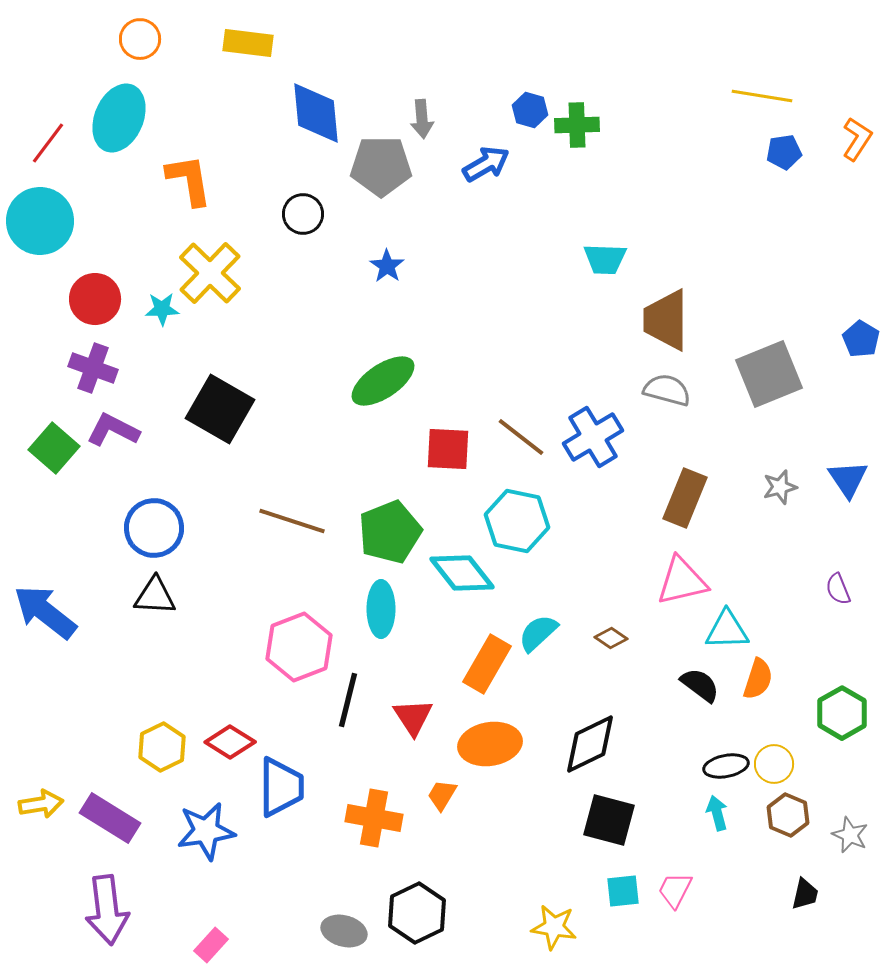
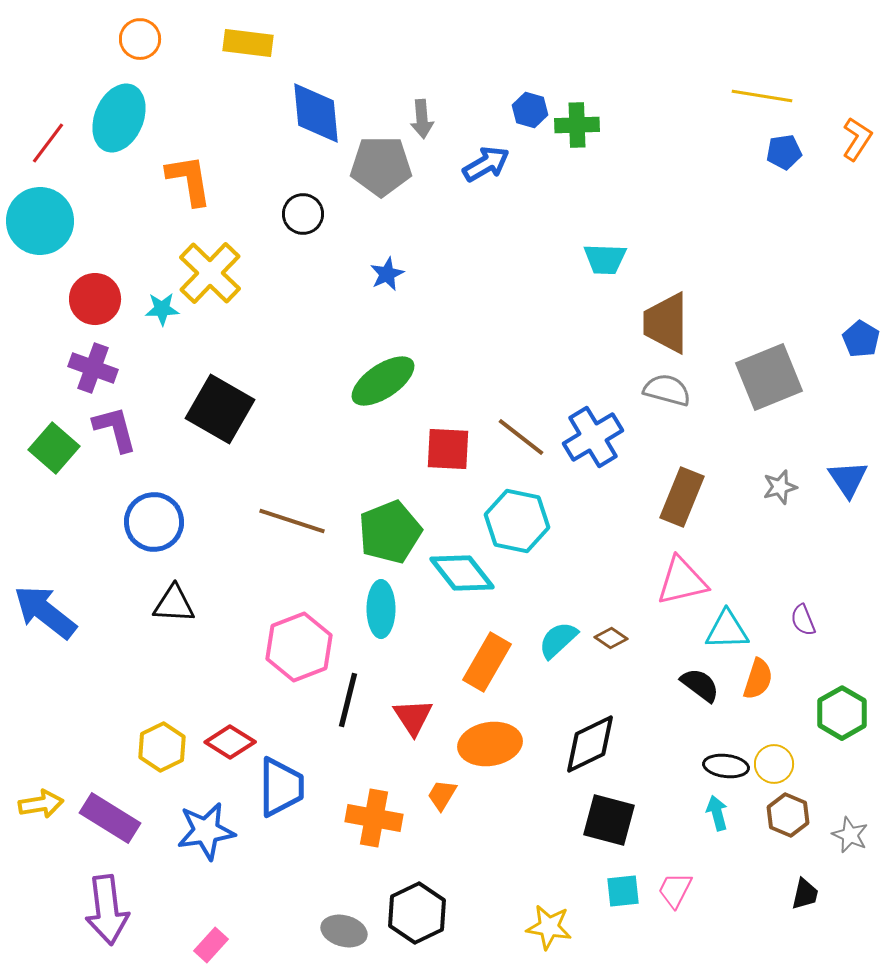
blue star at (387, 266): moved 8 px down; rotated 12 degrees clockwise
brown trapezoid at (666, 320): moved 3 px down
gray square at (769, 374): moved 3 px down
purple L-shape at (113, 430): moved 2 px right, 1 px up; rotated 48 degrees clockwise
brown rectangle at (685, 498): moved 3 px left, 1 px up
blue circle at (154, 528): moved 6 px up
purple semicircle at (838, 589): moved 35 px left, 31 px down
black triangle at (155, 596): moved 19 px right, 8 px down
cyan semicircle at (538, 633): moved 20 px right, 7 px down
orange rectangle at (487, 664): moved 2 px up
black ellipse at (726, 766): rotated 18 degrees clockwise
yellow star at (554, 927): moved 5 px left
